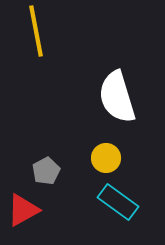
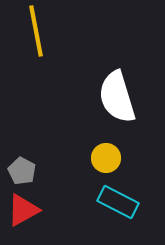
gray pentagon: moved 24 px left; rotated 16 degrees counterclockwise
cyan rectangle: rotated 9 degrees counterclockwise
